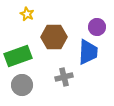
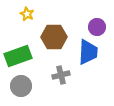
gray cross: moved 3 px left, 2 px up
gray circle: moved 1 px left, 1 px down
